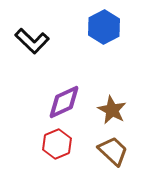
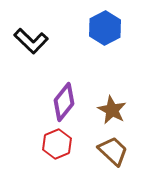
blue hexagon: moved 1 px right, 1 px down
black L-shape: moved 1 px left
purple diamond: rotated 27 degrees counterclockwise
